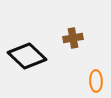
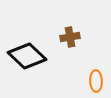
brown cross: moved 3 px left, 1 px up
